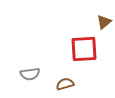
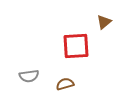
red square: moved 8 px left, 3 px up
gray semicircle: moved 1 px left, 2 px down
